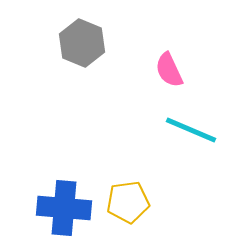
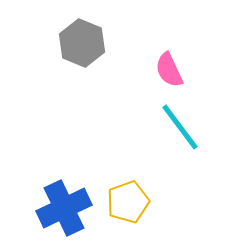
cyan line: moved 11 px left, 3 px up; rotated 30 degrees clockwise
yellow pentagon: rotated 12 degrees counterclockwise
blue cross: rotated 30 degrees counterclockwise
